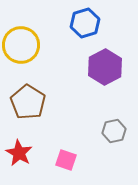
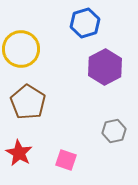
yellow circle: moved 4 px down
